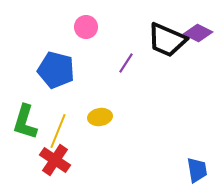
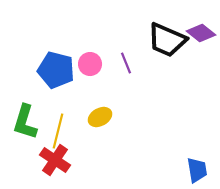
pink circle: moved 4 px right, 37 px down
purple diamond: moved 3 px right; rotated 12 degrees clockwise
purple line: rotated 55 degrees counterclockwise
yellow ellipse: rotated 20 degrees counterclockwise
yellow line: rotated 8 degrees counterclockwise
